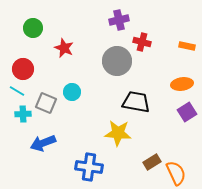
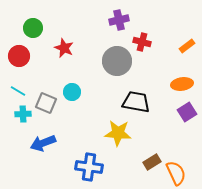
orange rectangle: rotated 49 degrees counterclockwise
red circle: moved 4 px left, 13 px up
cyan line: moved 1 px right
